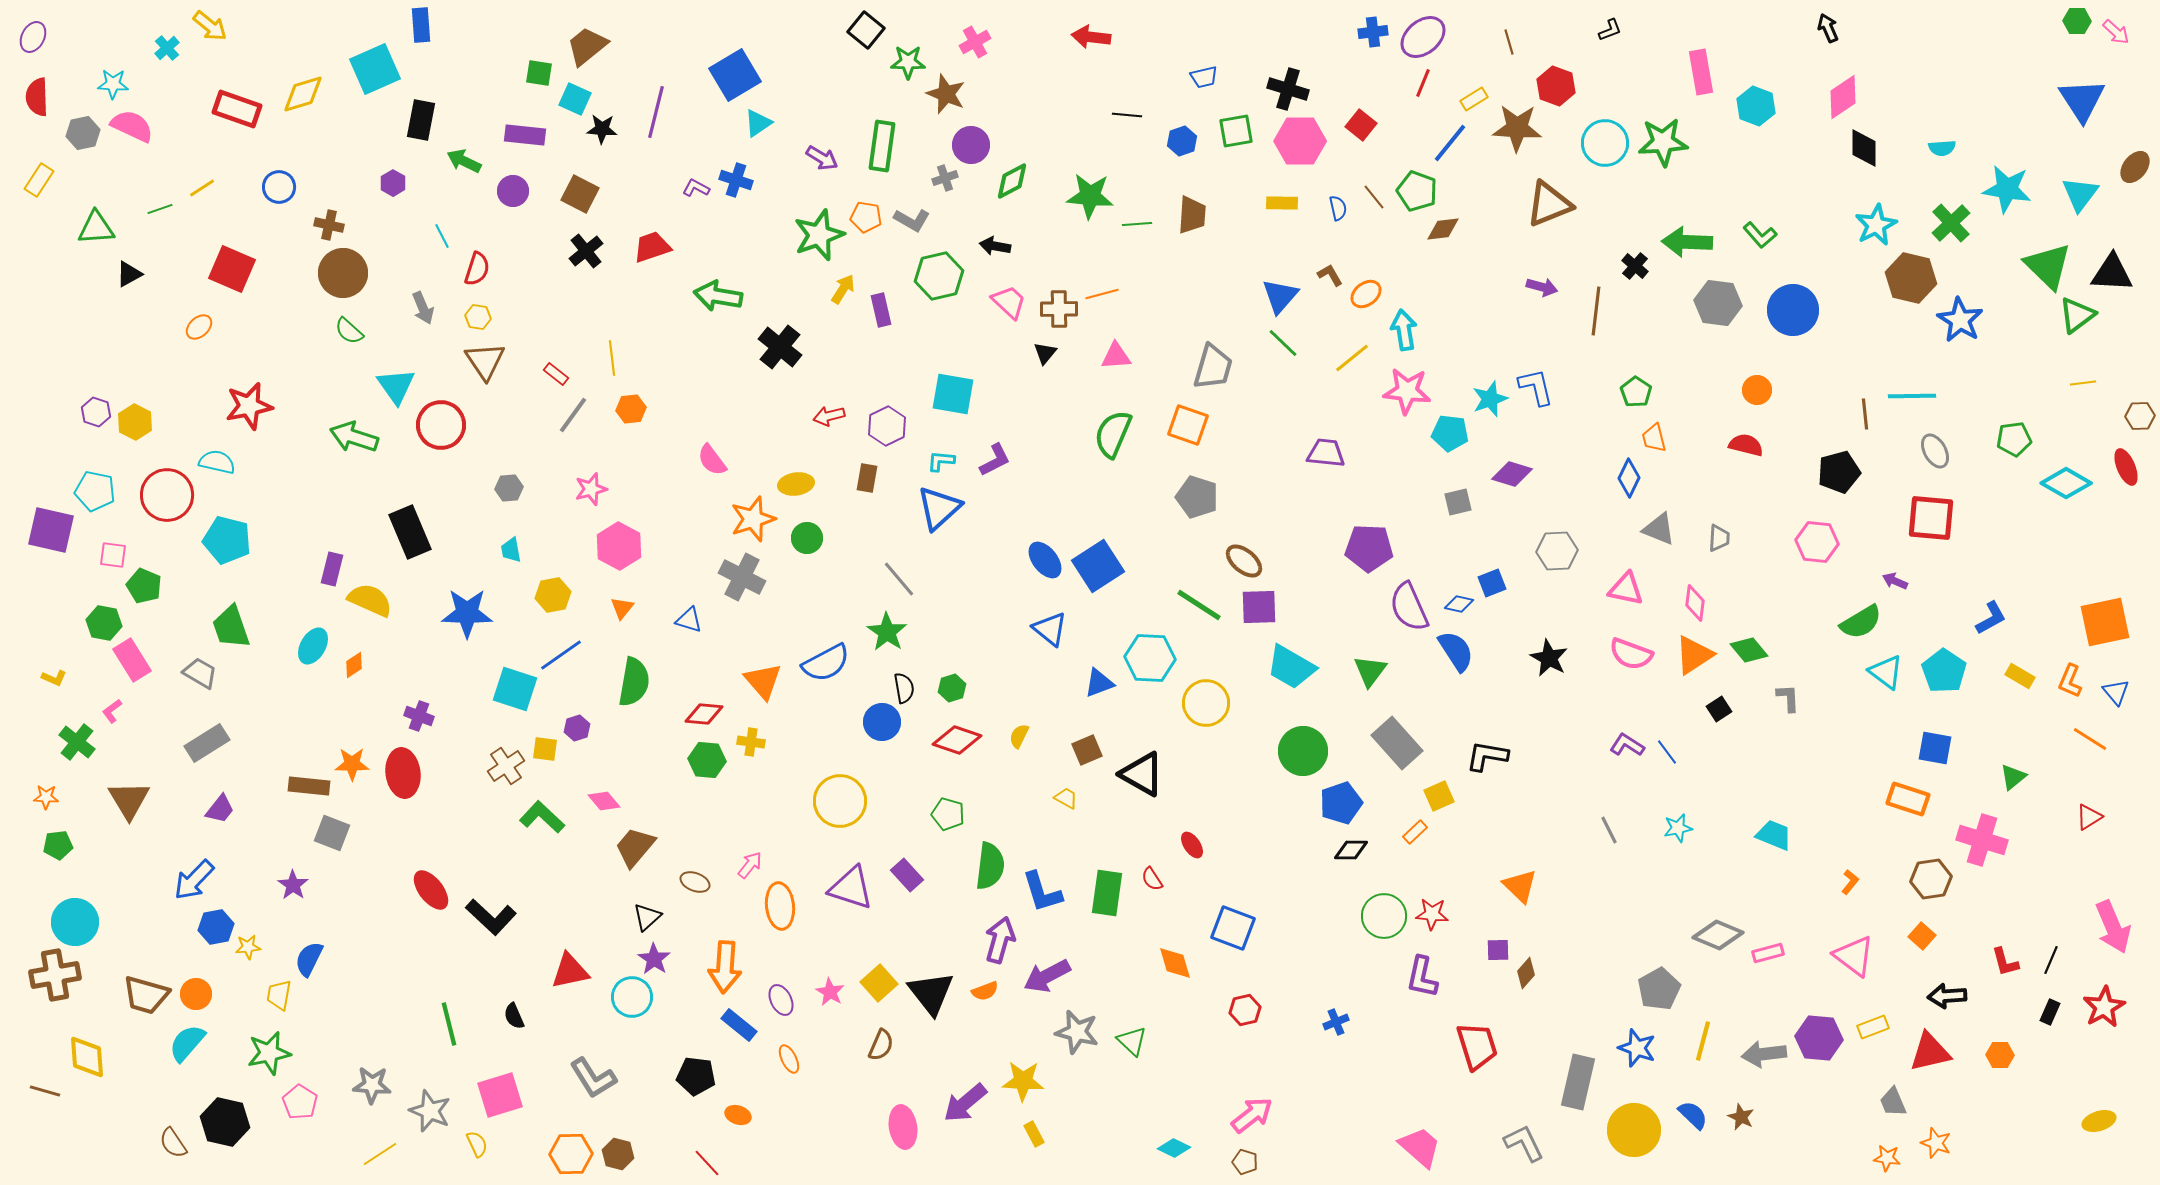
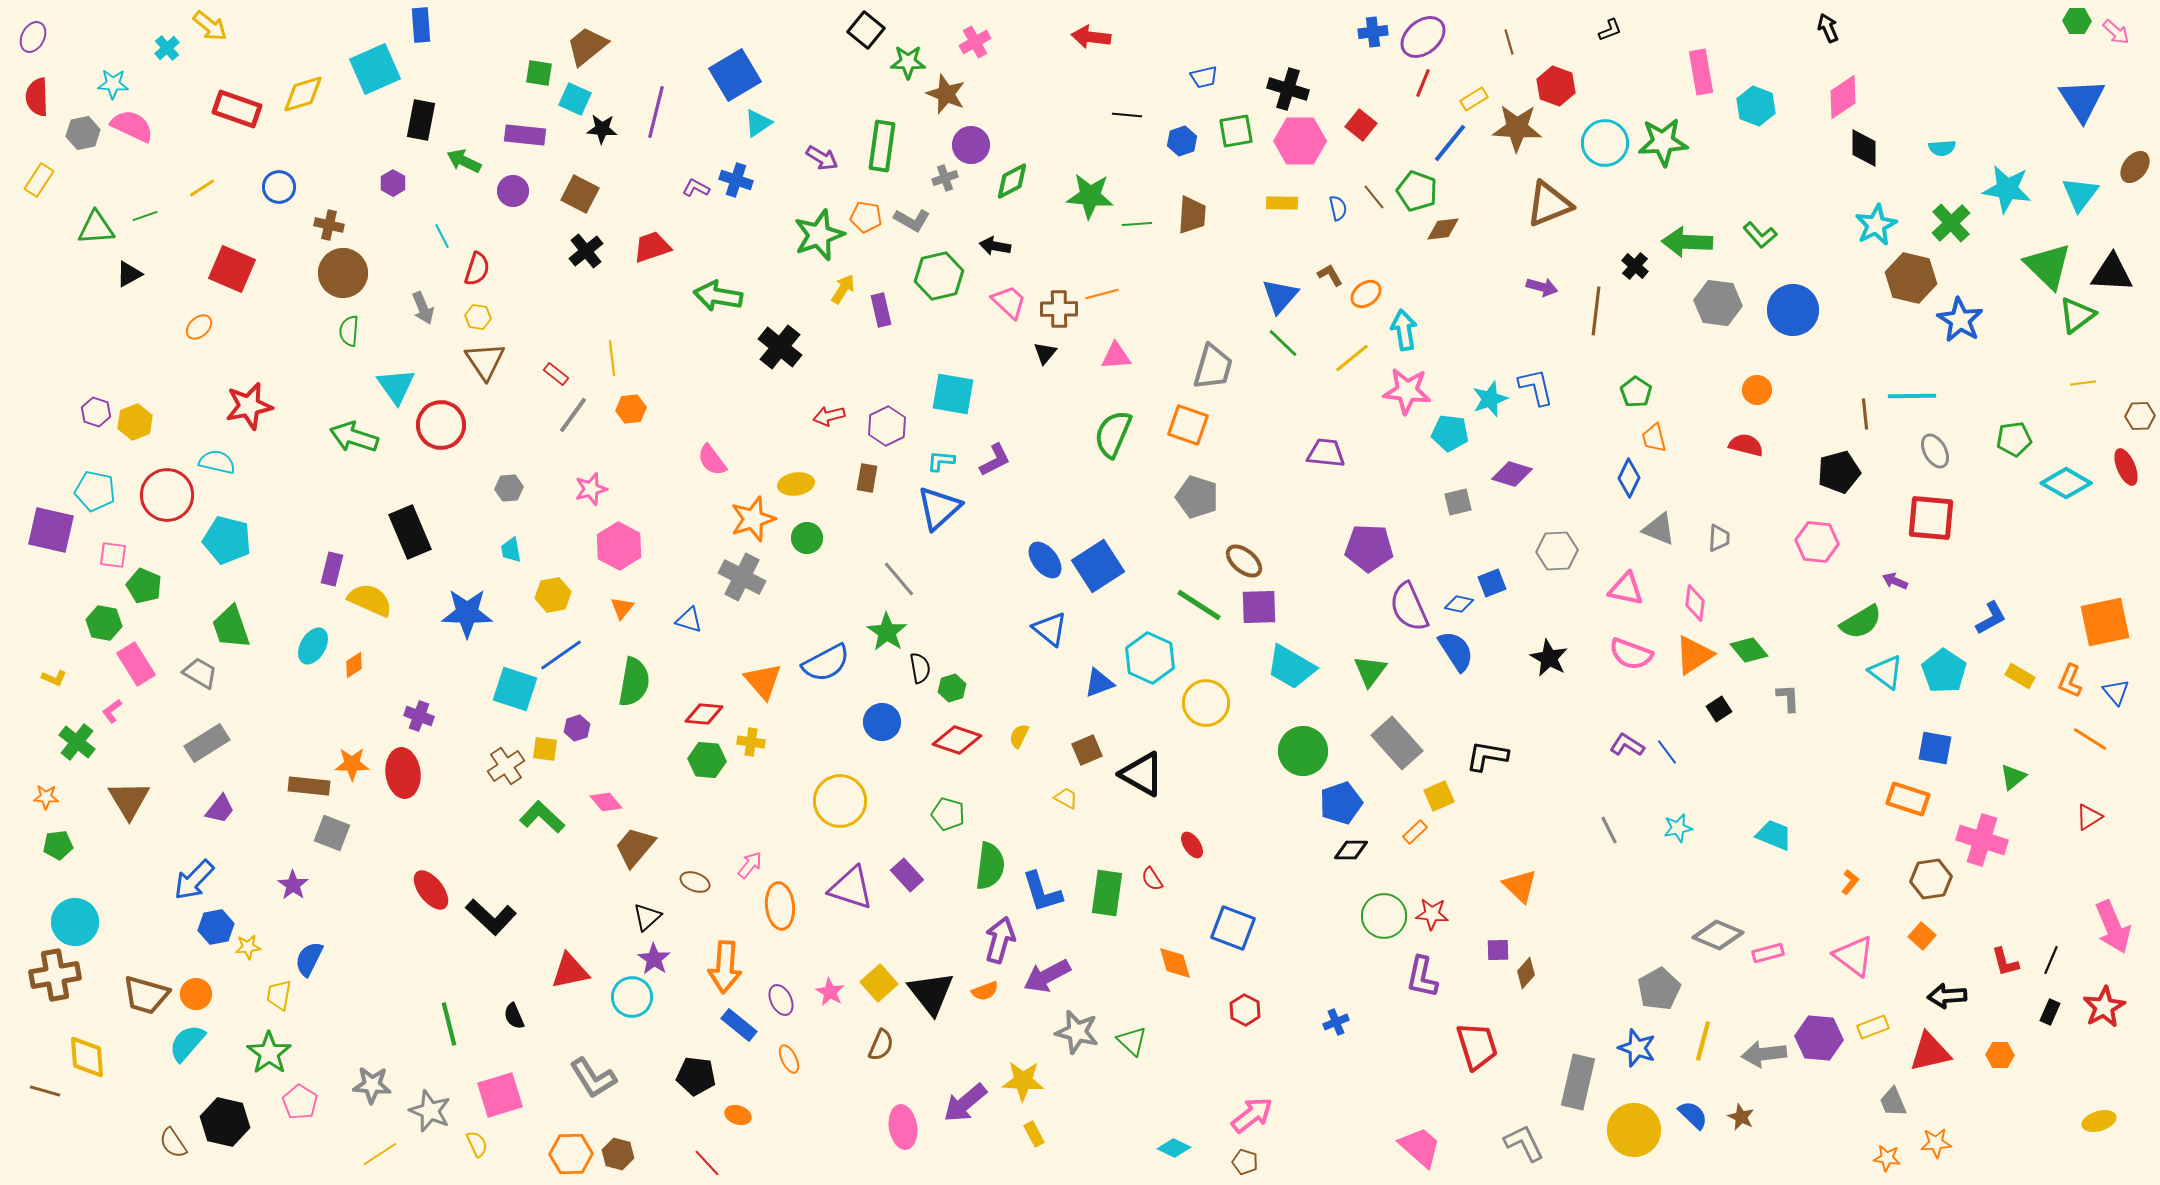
green line at (160, 209): moved 15 px left, 7 px down
green semicircle at (349, 331): rotated 52 degrees clockwise
yellow hexagon at (135, 422): rotated 12 degrees clockwise
cyan hexagon at (1150, 658): rotated 21 degrees clockwise
pink rectangle at (132, 660): moved 4 px right, 4 px down
black semicircle at (904, 688): moved 16 px right, 20 px up
pink diamond at (604, 801): moved 2 px right, 1 px down
red hexagon at (1245, 1010): rotated 20 degrees counterclockwise
green star at (269, 1053): rotated 24 degrees counterclockwise
orange star at (1936, 1143): rotated 24 degrees counterclockwise
